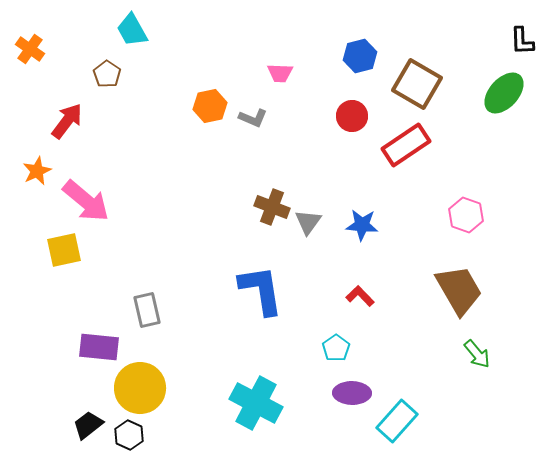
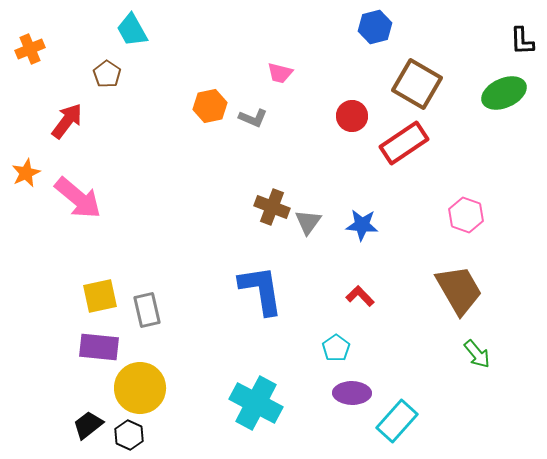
orange cross: rotated 32 degrees clockwise
blue hexagon: moved 15 px right, 29 px up
pink trapezoid: rotated 12 degrees clockwise
green ellipse: rotated 24 degrees clockwise
red rectangle: moved 2 px left, 2 px up
orange star: moved 11 px left, 2 px down
pink arrow: moved 8 px left, 3 px up
yellow square: moved 36 px right, 46 px down
